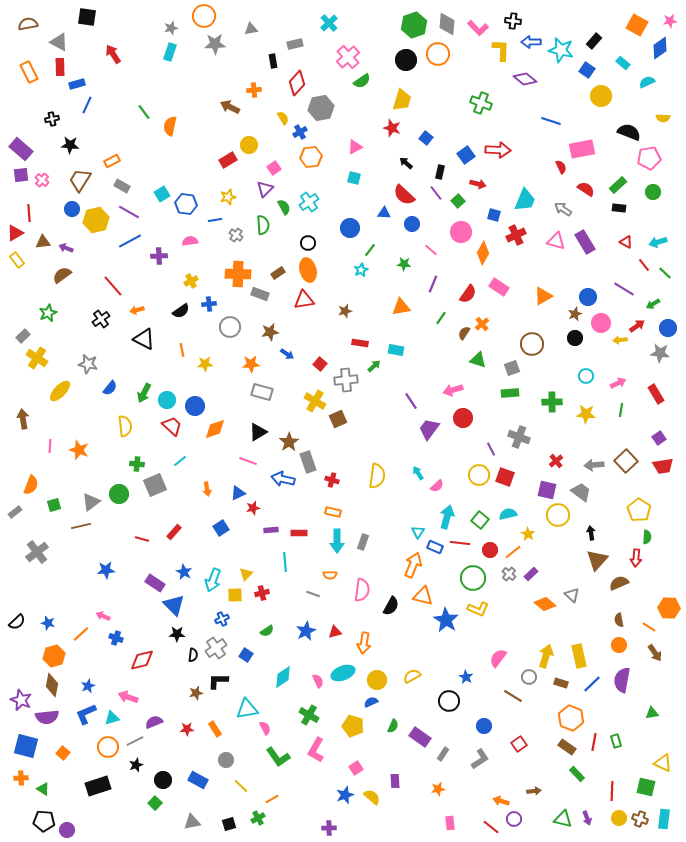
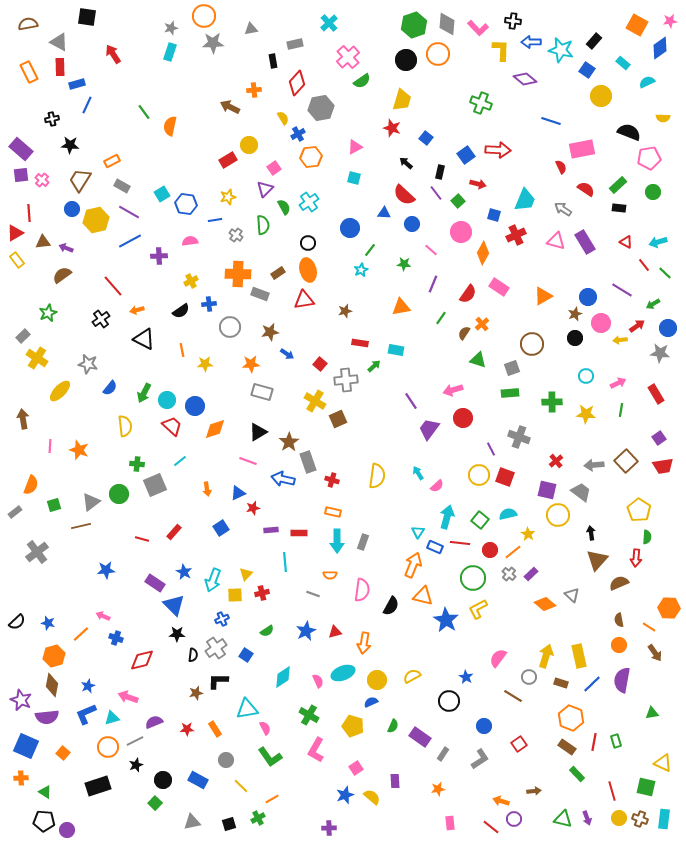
gray star at (215, 44): moved 2 px left, 1 px up
blue cross at (300, 132): moved 2 px left, 2 px down
purple line at (624, 289): moved 2 px left, 1 px down
yellow L-shape at (478, 609): rotated 130 degrees clockwise
blue square at (26, 746): rotated 10 degrees clockwise
green L-shape at (278, 757): moved 8 px left
green triangle at (43, 789): moved 2 px right, 3 px down
red line at (612, 791): rotated 18 degrees counterclockwise
